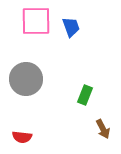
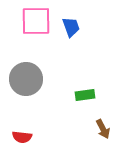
green rectangle: rotated 60 degrees clockwise
